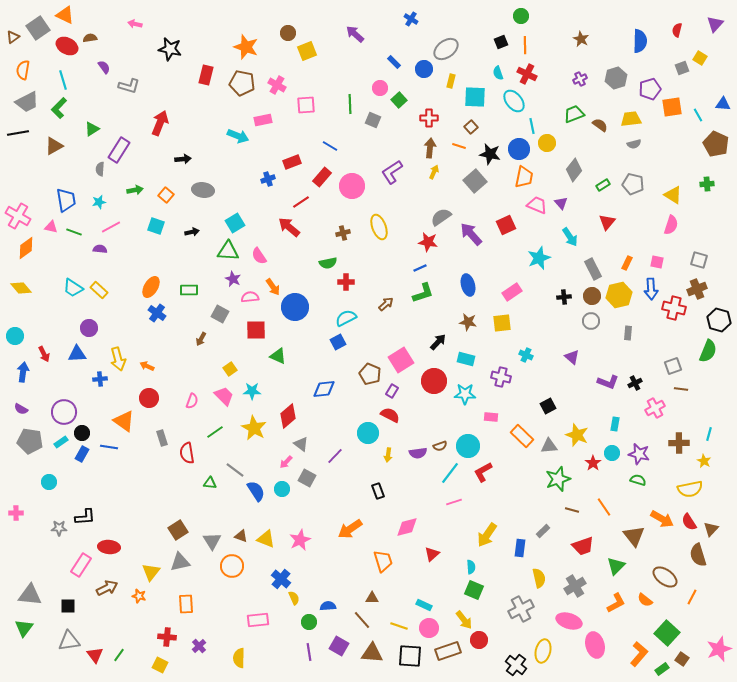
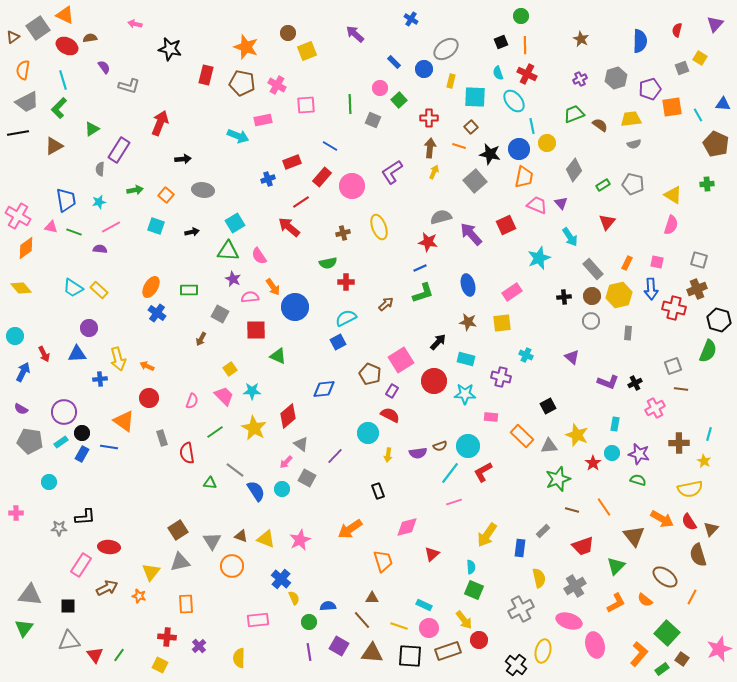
gray semicircle at (441, 217): rotated 20 degrees clockwise
gray rectangle at (593, 269): rotated 15 degrees counterclockwise
blue arrow at (23, 372): rotated 18 degrees clockwise
